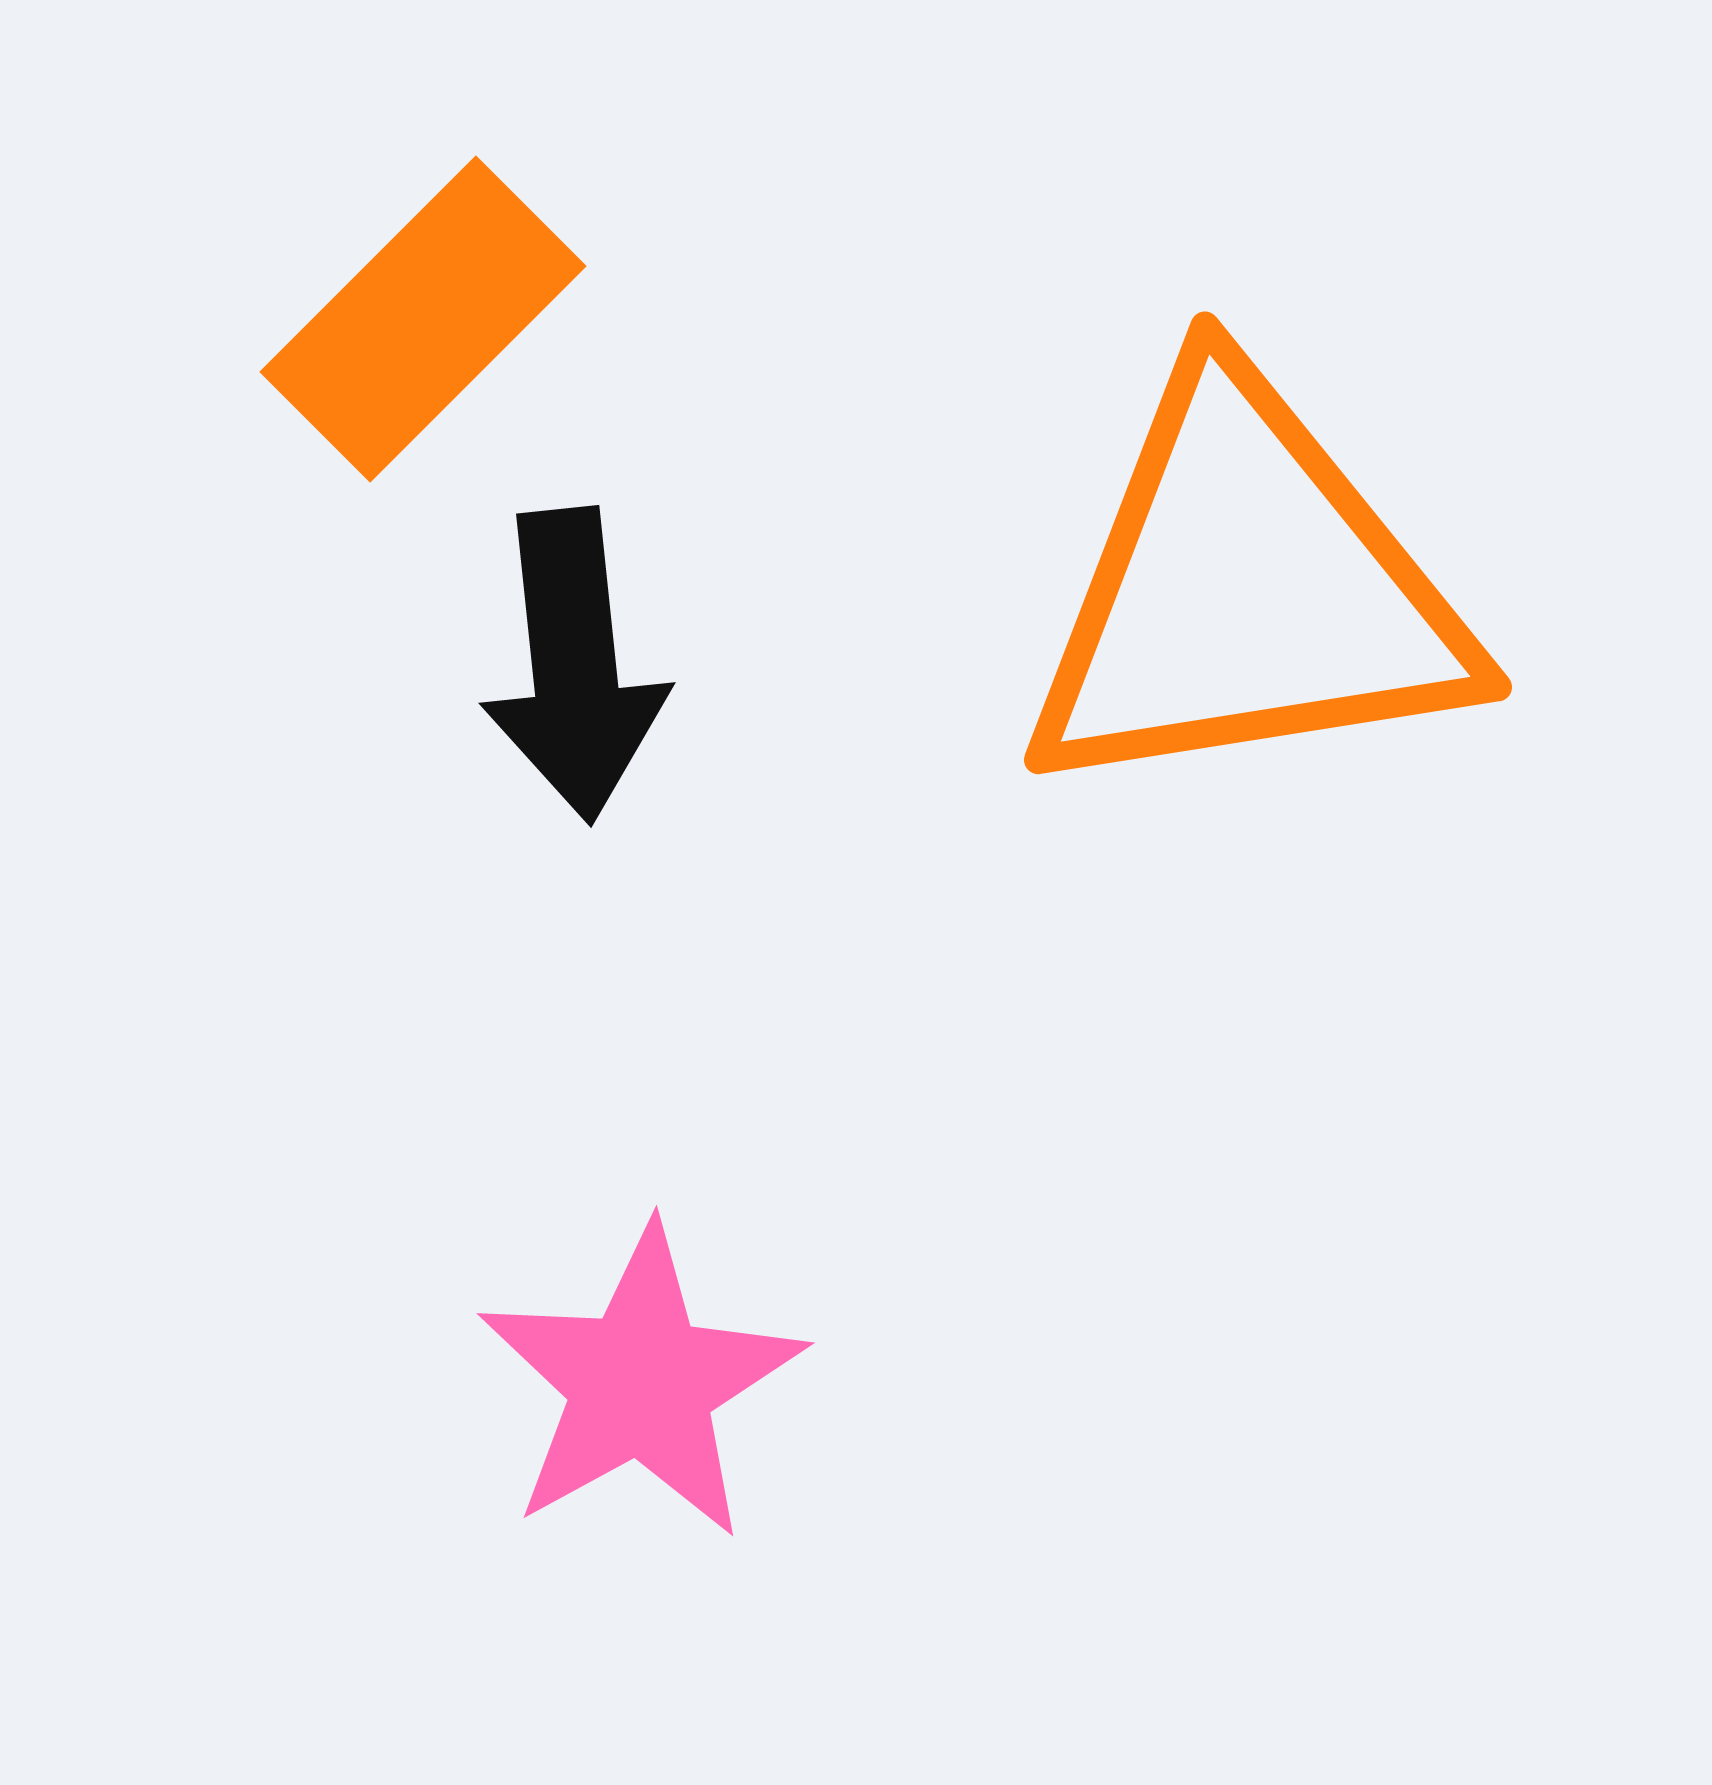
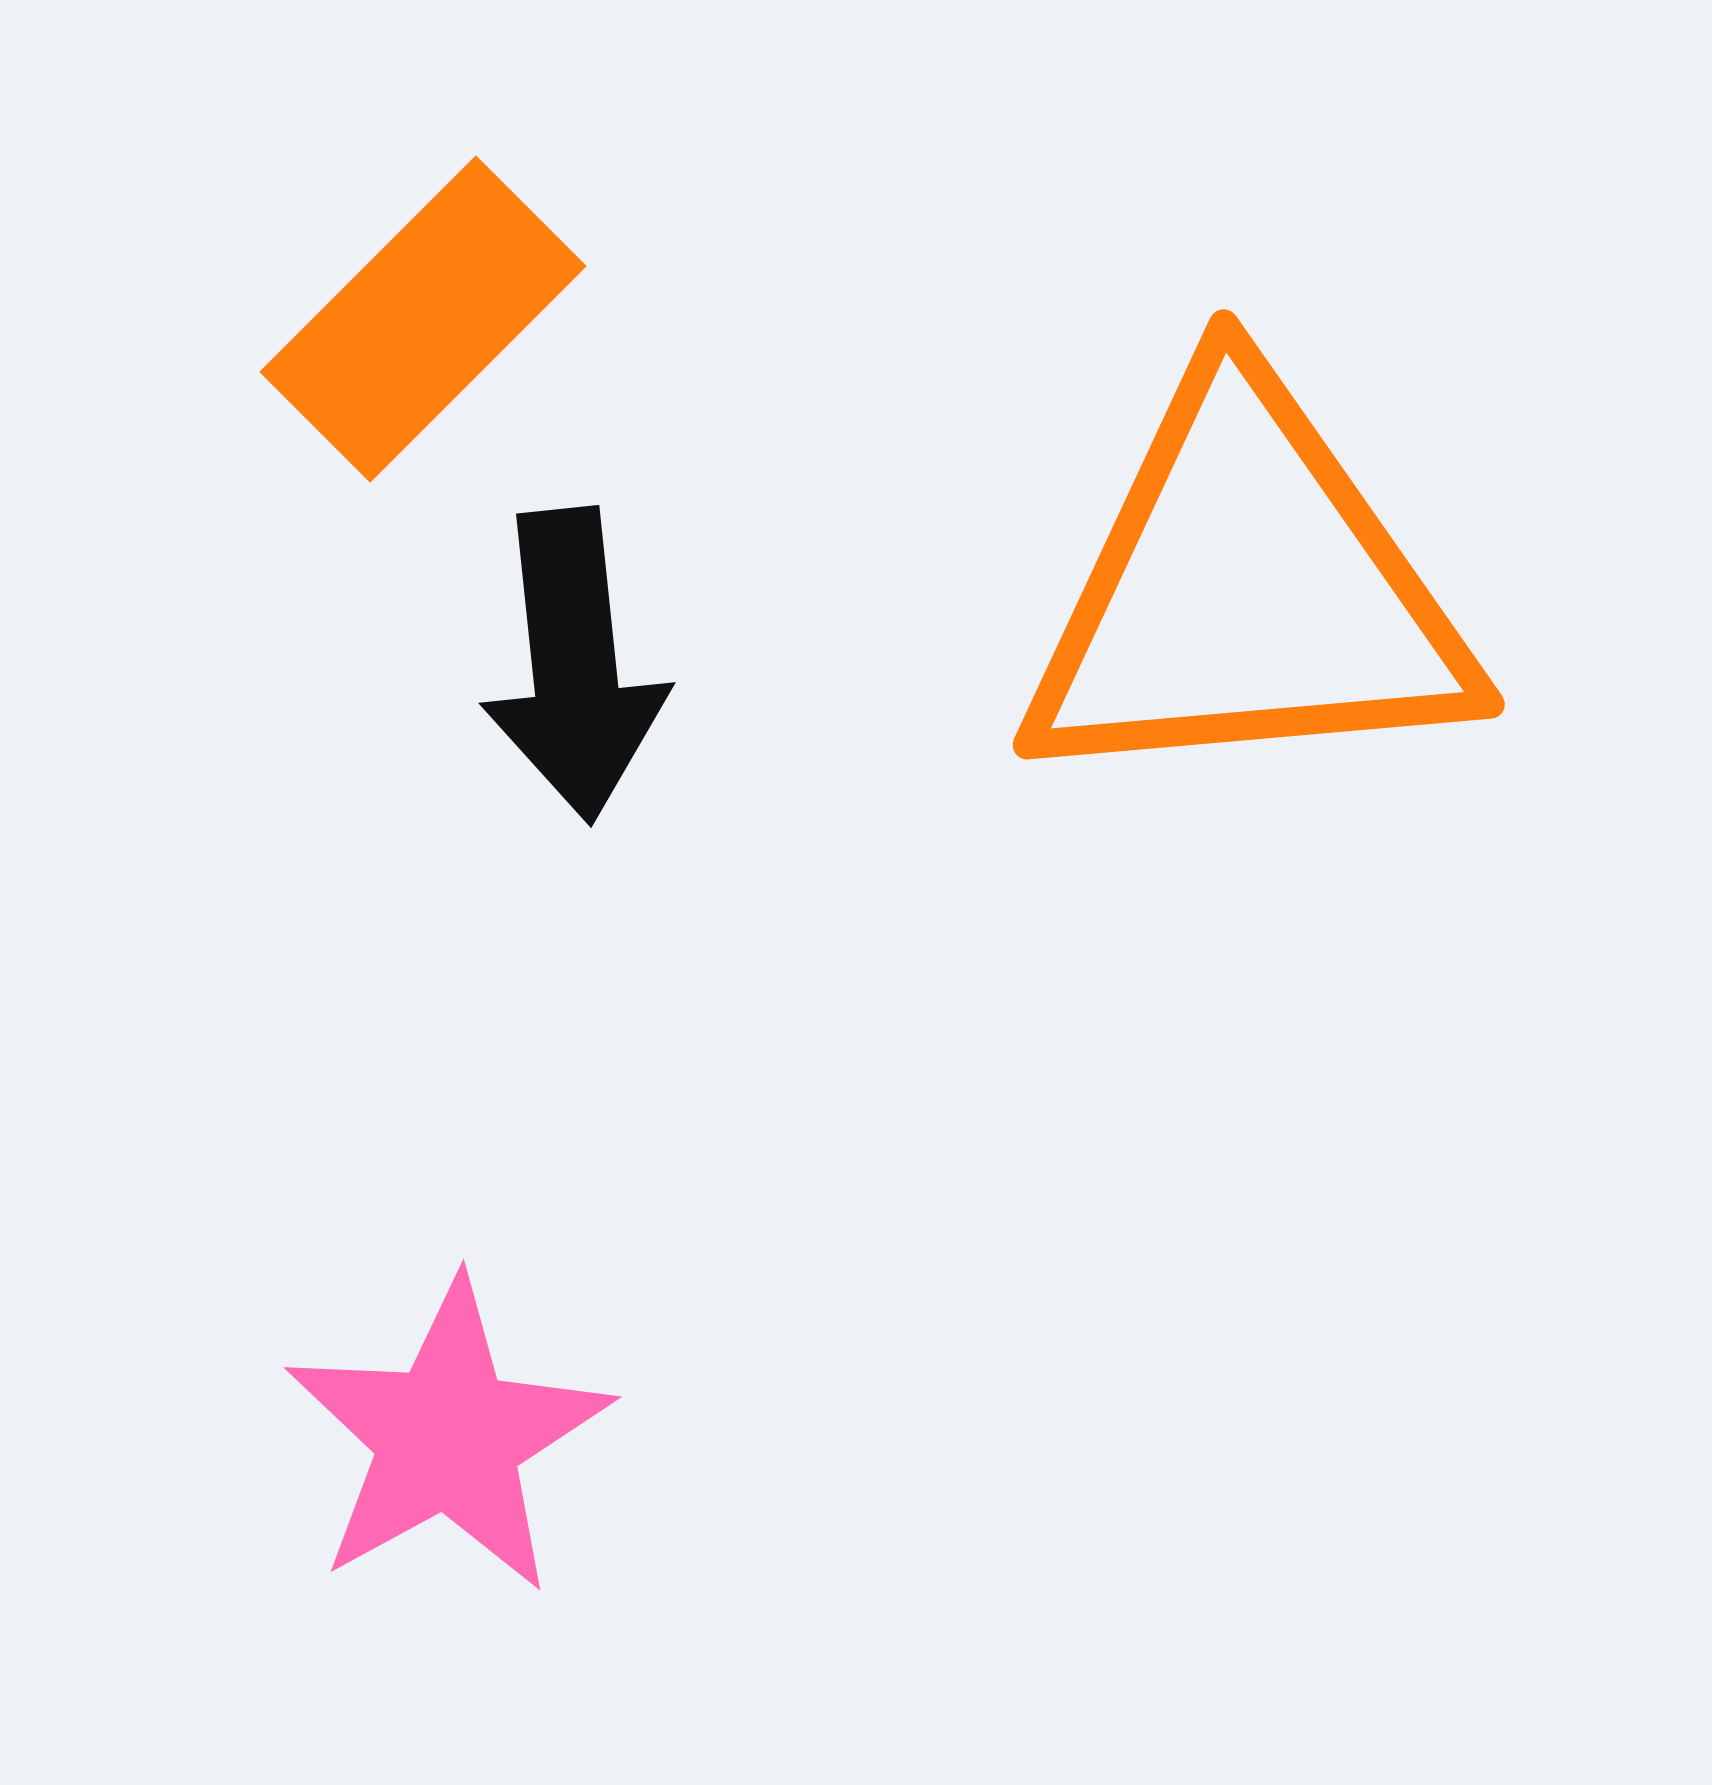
orange triangle: rotated 4 degrees clockwise
pink star: moved 193 px left, 54 px down
